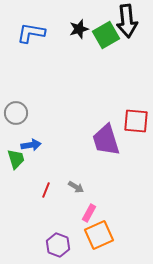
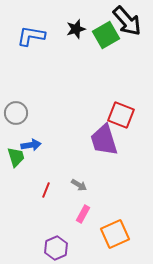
black arrow: rotated 36 degrees counterclockwise
black star: moved 3 px left
blue L-shape: moved 3 px down
red square: moved 15 px left, 6 px up; rotated 16 degrees clockwise
purple trapezoid: moved 2 px left
green trapezoid: moved 2 px up
gray arrow: moved 3 px right, 2 px up
pink rectangle: moved 6 px left, 1 px down
orange square: moved 16 px right, 1 px up
purple hexagon: moved 2 px left, 3 px down; rotated 15 degrees clockwise
